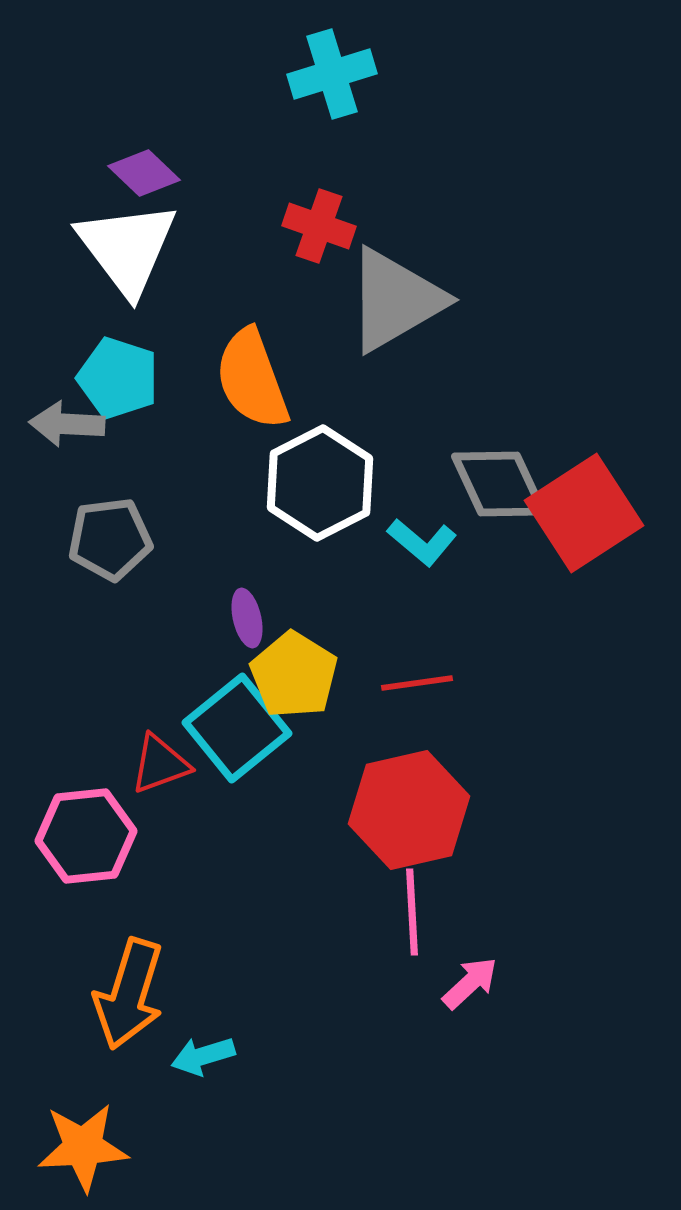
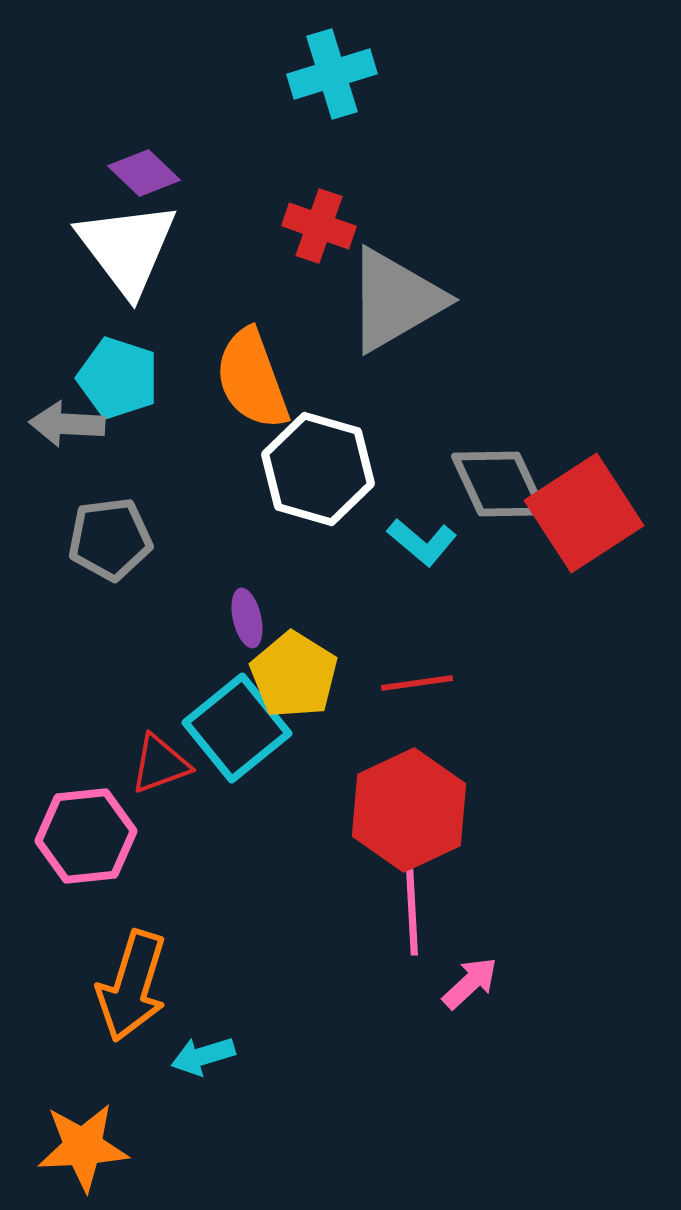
white hexagon: moved 2 px left, 14 px up; rotated 17 degrees counterclockwise
red hexagon: rotated 12 degrees counterclockwise
orange arrow: moved 3 px right, 8 px up
